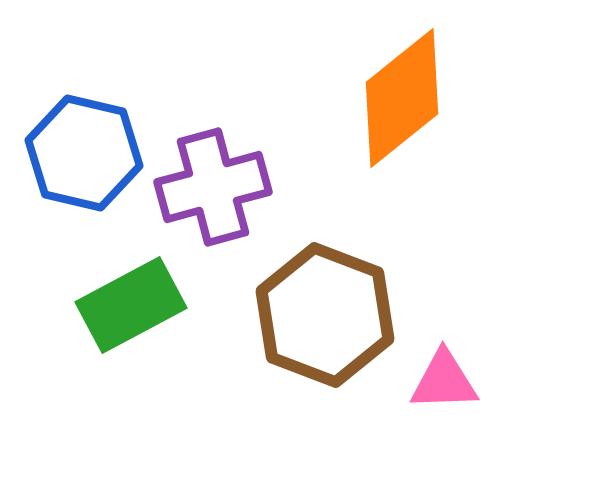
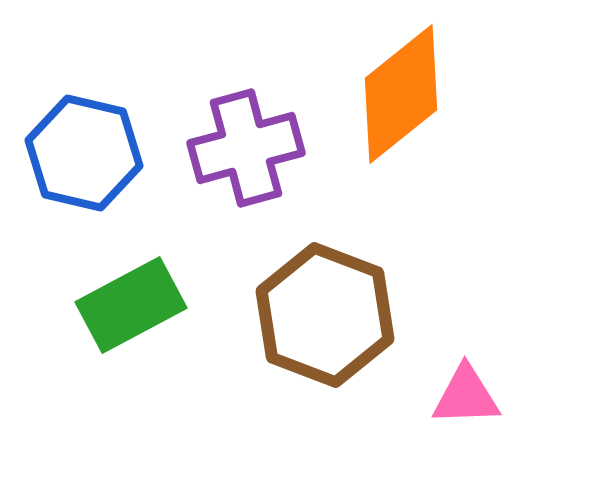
orange diamond: moved 1 px left, 4 px up
purple cross: moved 33 px right, 39 px up
pink triangle: moved 22 px right, 15 px down
